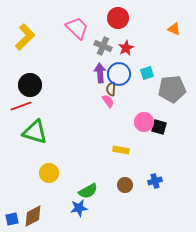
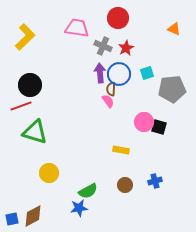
pink trapezoid: rotated 35 degrees counterclockwise
